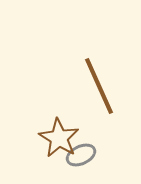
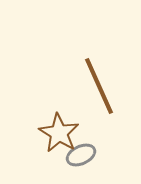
brown star: moved 5 px up
